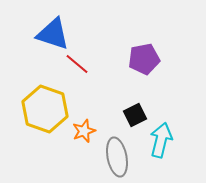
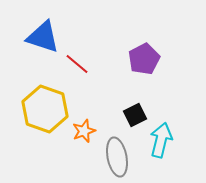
blue triangle: moved 10 px left, 3 px down
purple pentagon: rotated 16 degrees counterclockwise
